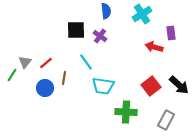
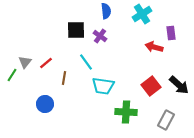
blue circle: moved 16 px down
